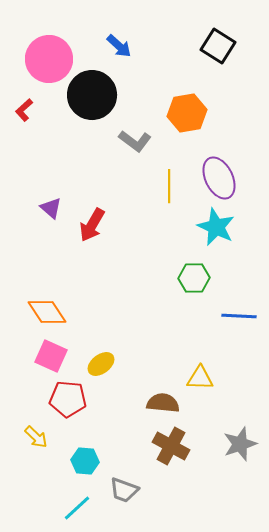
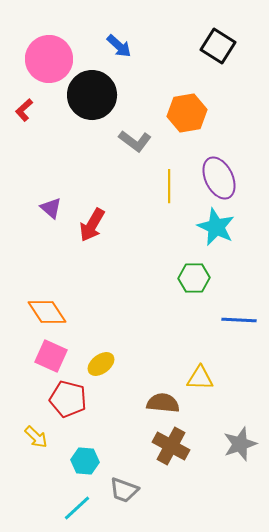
blue line: moved 4 px down
red pentagon: rotated 9 degrees clockwise
